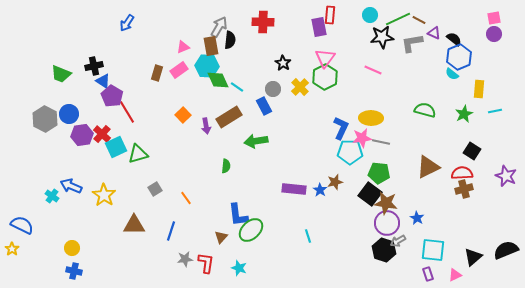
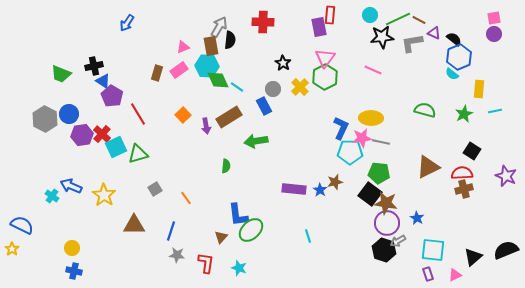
red line at (127, 112): moved 11 px right, 2 px down
gray star at (185, 259): moved 8 px left, 4 px up; rotated 14 degrees clockwise
